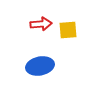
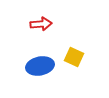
yellow square: moved 6 px right, 27 px down; rotated 30 degrees clockwise
